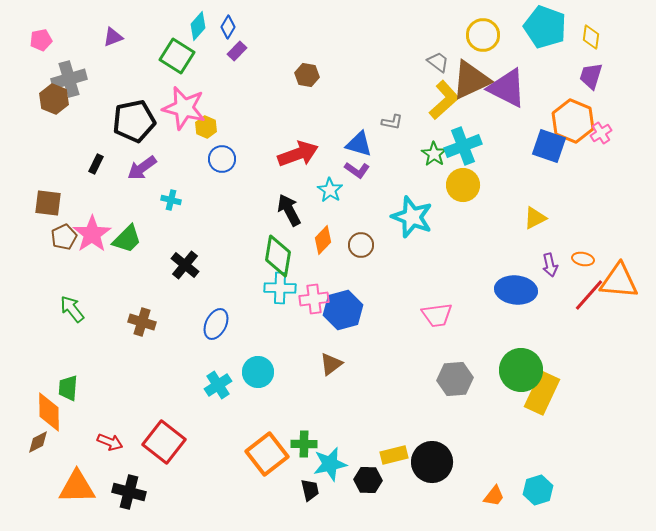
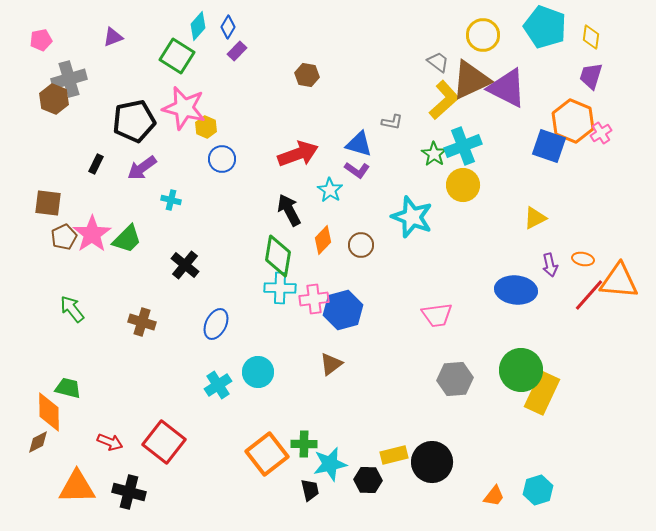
green trapezoid at (68, 388): rotated 100 degrees clockwise
